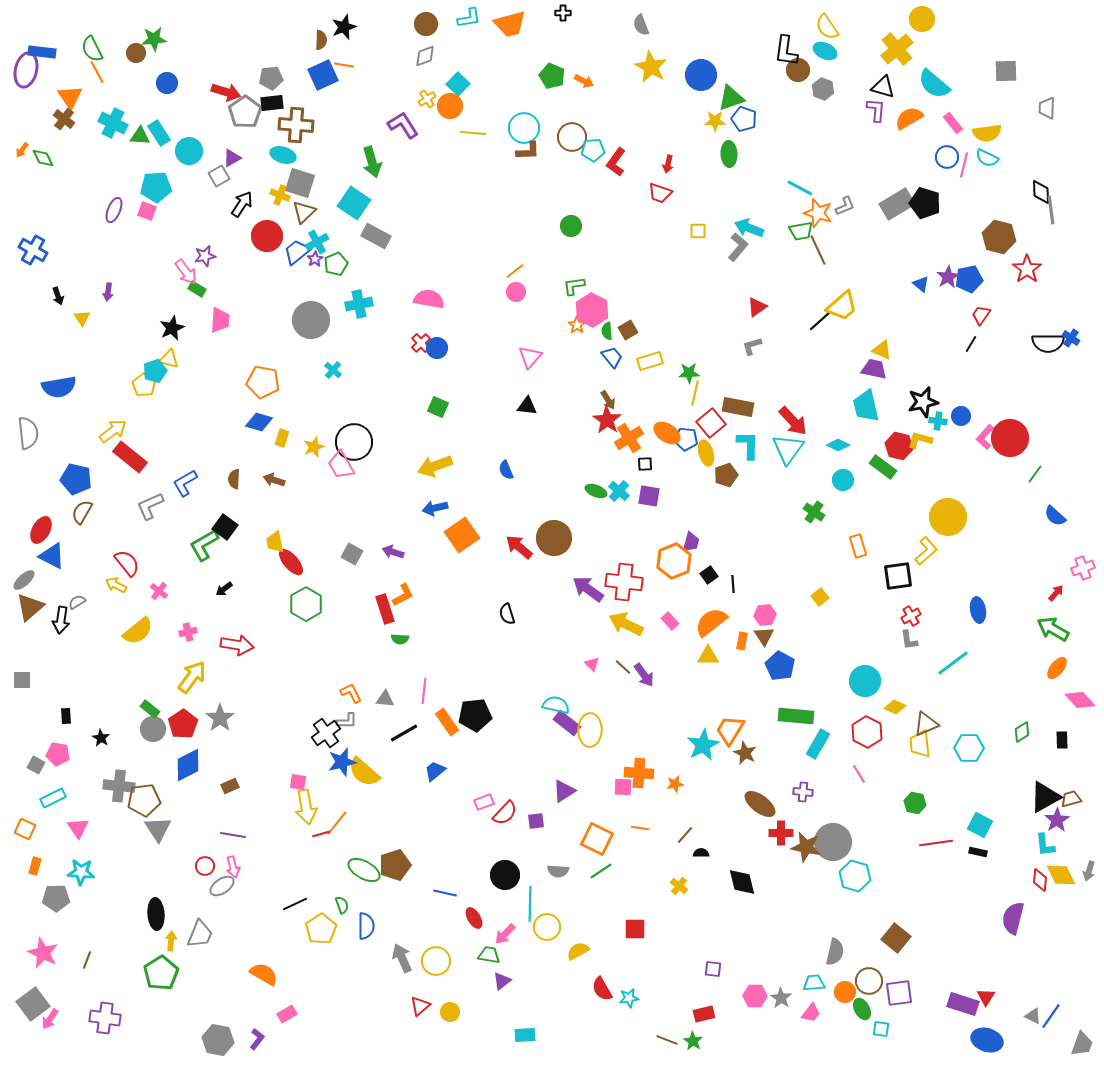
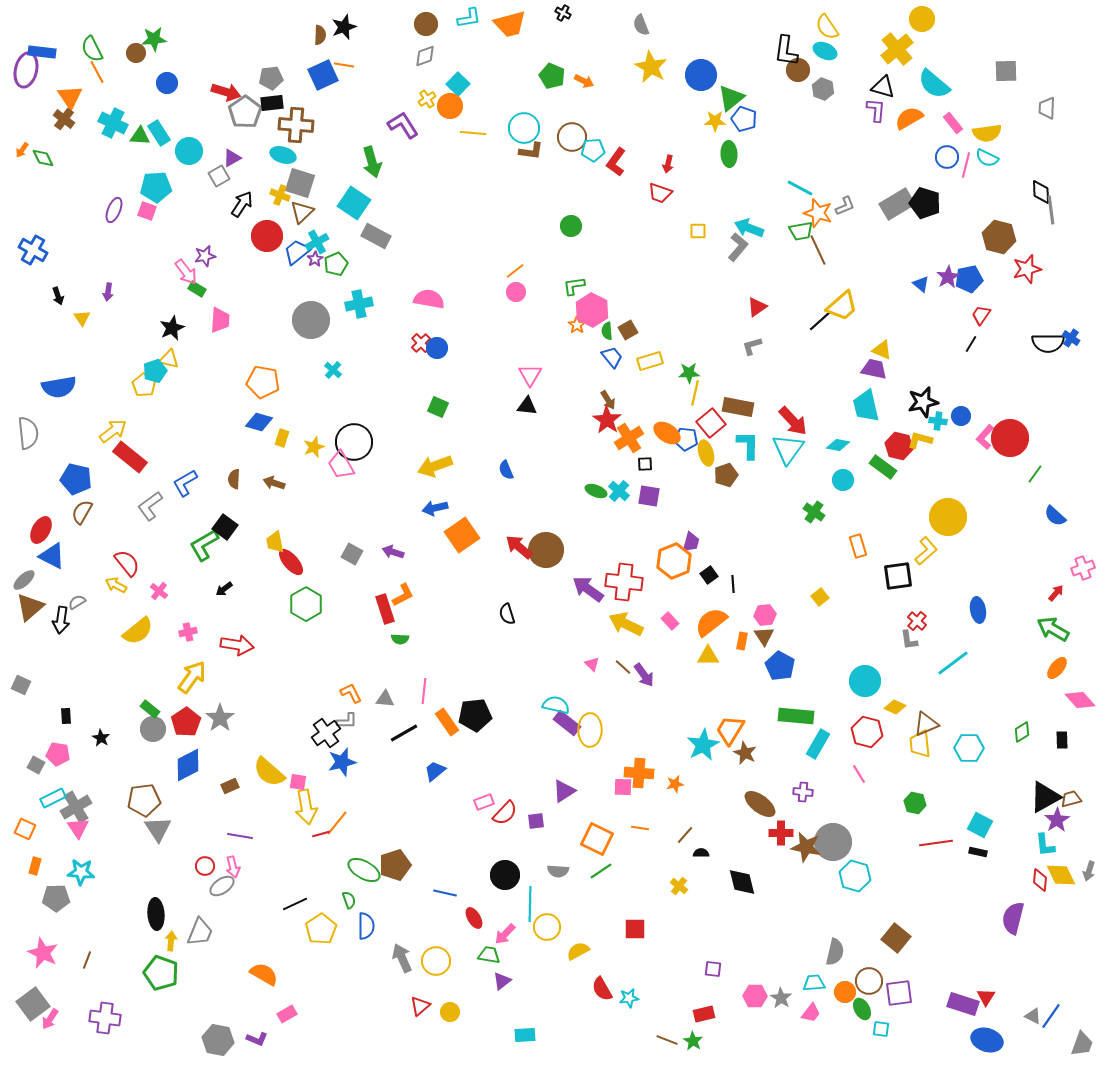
black cross at (563, 13): rotated 28 degrees clockwise
brown semicircle at (321, 40): moved 1 px left, 5 px up
green triangle at (731, 98): rotated 20 degrees counterclockwise
brown L-shape at (528, 151): moved 3 px right; rotated 10 degrees clockwise
pink line at (964, 165): moved 2 px right
brown triangle at (304, 212): moved 2 px left
red star at (1027, 269): rotated 20 degrees clockwise
pink triangle at (530, 357): moved 18 px down; rotated 10 degrees counterclockwise
cyan diamond at (838, 445): rotated 15 degrees counterclockwise
brown arrow at (274, 480): moved 3 px down
gray L-shape at (150, 506): rotated 12 degrees counterclockwise
brown circle at (554, 538): moved 8 px left, 12 px down
red cross at (911, 616): moved 6 px right, 5 px down; rotated 18 degrees counterclockwise
gray square at (22, 680): moved 1 px left, 5 px down; rotated 24 degrees clockwise
red pentagon at (183, 724): moved 3 px right, 2 px up
red hexagon at (867, 732): rotated 12 degrees counterclockwise
yellow semicircle at (364, 772): moved 95 px left
gray cross at (119, 786): moved 43 px left, 21 px down; rotated 36 degrees counterclockwise
purple line at (233, 835): moved 7 px right, 1 px down
green semicircle at (342, 905): moved 7 px right, 5 px up
gray trapezoid at (200, 934): moved 2 px up
green pentagon at (161, 973): rotated 20 degrees counterclockwise
purple L-shape at (257, 1039): rotated 75 degrees clockwise
